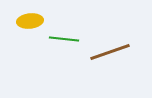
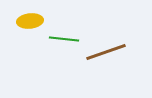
brown line: moved 4 px left
